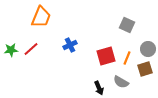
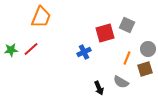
blue cross: moved 14 px right, 7 px down
red square: moved 1 px left, 23 px up
